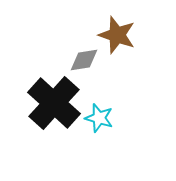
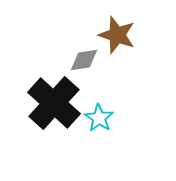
cyan star: rotated 16 degrees clockwise
